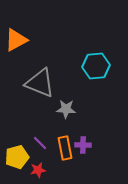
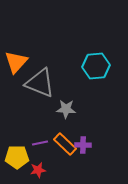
orange triangle: moved 22 px down; rotated 20 degrees counterclockwise
purple line: rotated 56 degrees counterclockwise
orange rectangle: moved 4 px up; rotated 35 degrees counterclockwise
yellow pentagon: rotated 15 degrees clockwise
